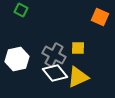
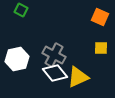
yellow square: moved 23 px right
